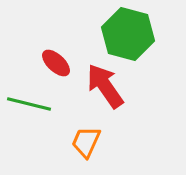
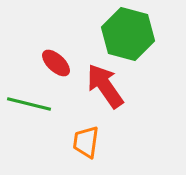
orange trapezoid: rotated 16 degrees counterclockwise
